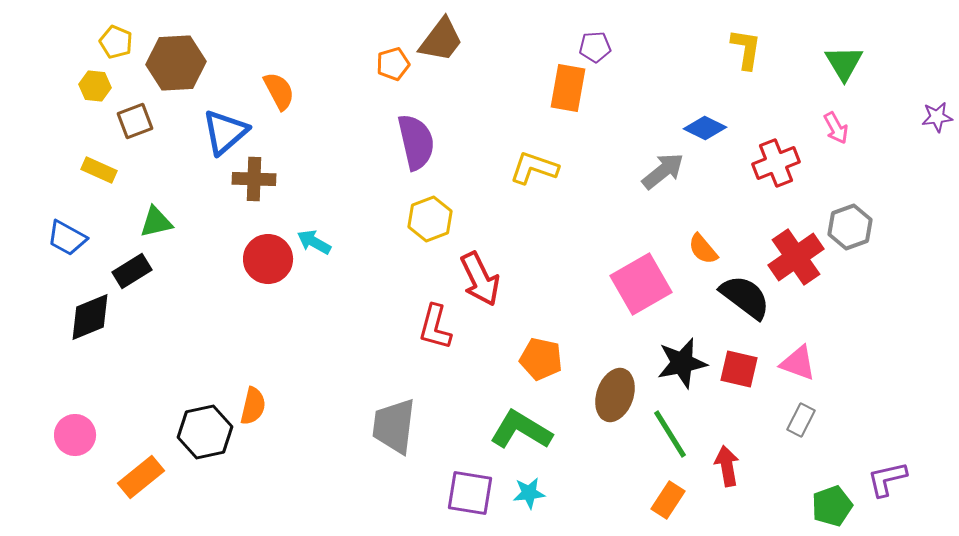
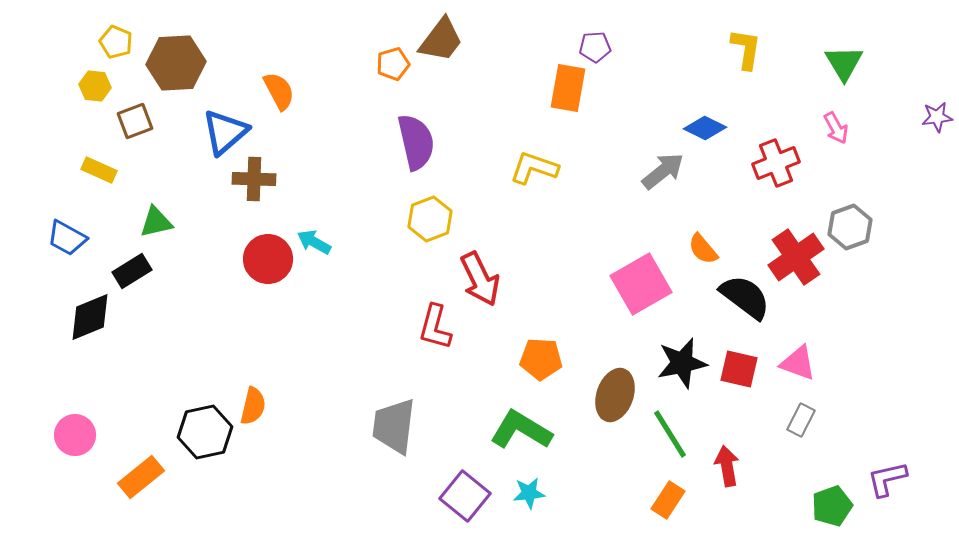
orange pentagon at (541, 359): rotated 9 degrees counterclockwise
purple square at (470, 493): moved 5 px left, 3 px down; rotated 30 degrees clockwise
